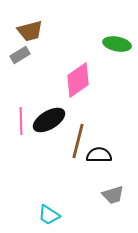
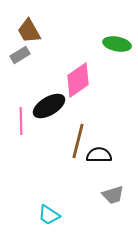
brown trapezoid: moved 1 px left; rotated 76 degrees clockwise
black ellipse: moved 14 px up
